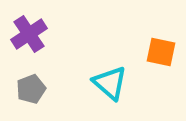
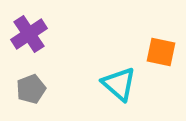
cyan triangle: moved 9 px right, 1 px down
